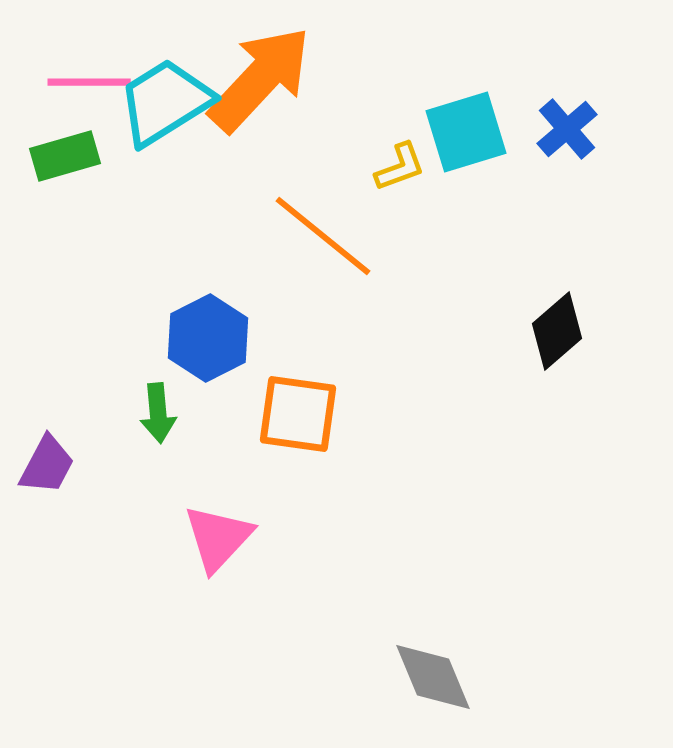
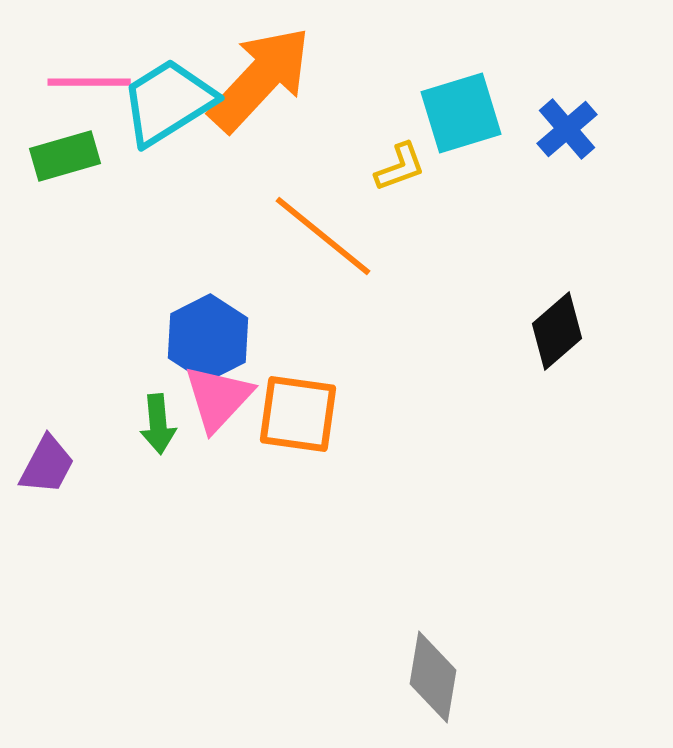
cyan trapezoid: moved 3 px right
cyan square: moved 5 px left, 19 px up
green arrow: moved 11 px down
pink triangle: moved 140 px up
gray diamond: rotated 32 degrees clockwise
